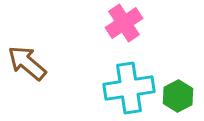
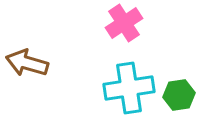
brown arrow: rotated 24 degrees counterclockwise
green hexagon: moved 1 px right, 1 px up; rotated 20 degrees clockwise
